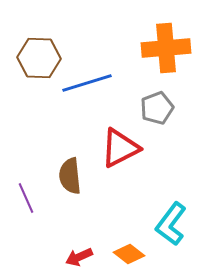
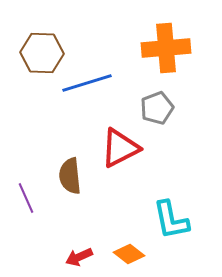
brown hexagon: moved 3 px right, 5 px up
cyan L-shape: moved 4 px up; rotated 48 degrees counterclockwise
